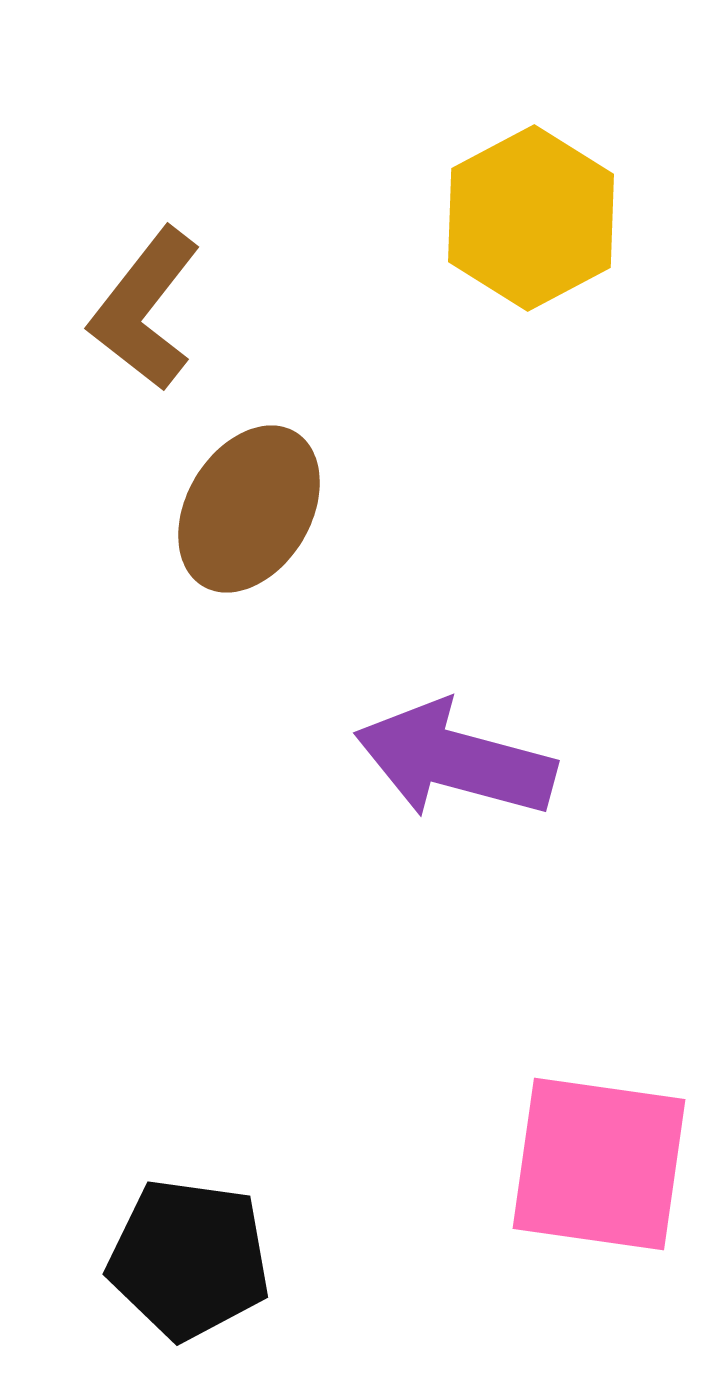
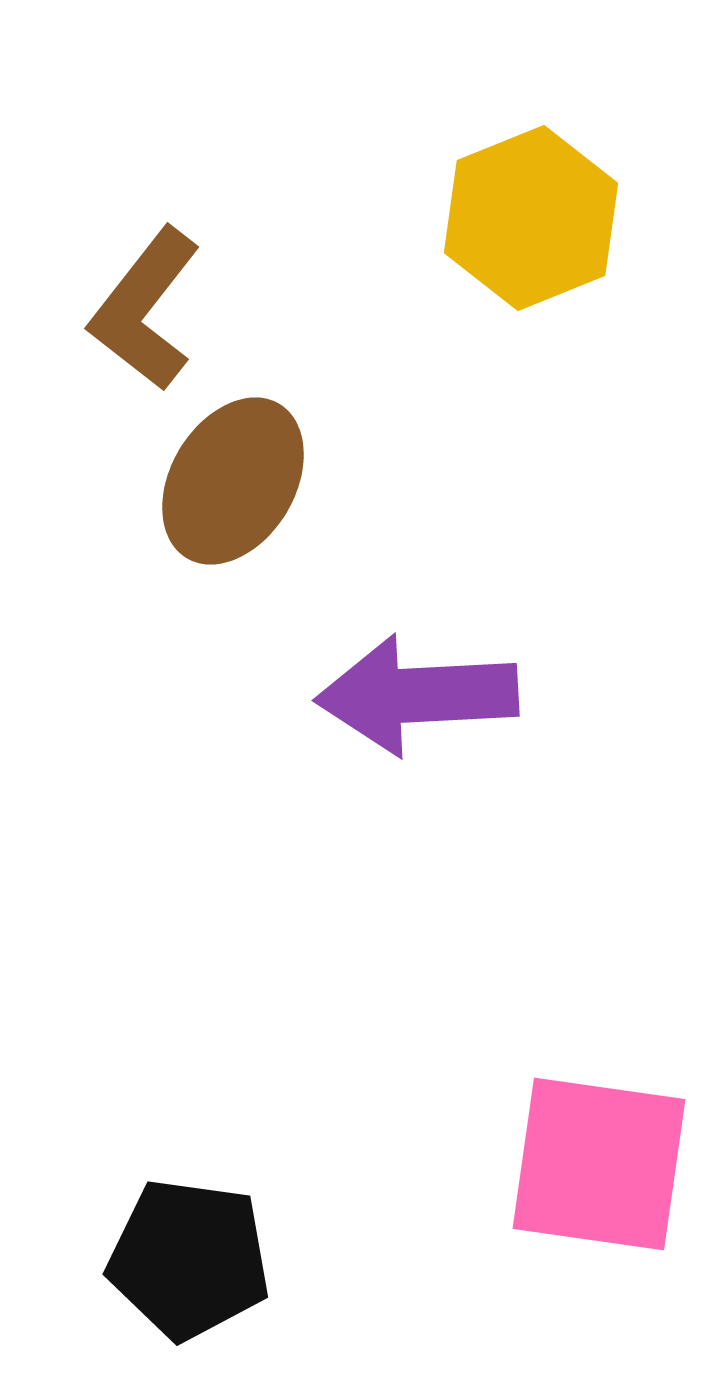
yellow hexagon: rotated 6 degrees clockwise
brown ellipse: moved 16 px left, 28 px up
purple arrow: moved 38 px left, 65 px up; rotated 18 degrees counterclockwise
